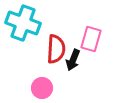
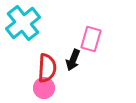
cyan cross: rotated 32 degrees clockwise
red semicircle: moved 9 px left, 19 px down
pink circle: moved 2 px right
